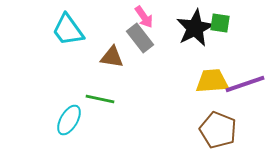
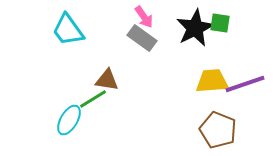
gray rectangle: moved 2 px right; rotated 16 degrees counterclockwise
brown triangle: moved 5 px left, 23 px down
green line: moved 7 px left; rotated 44 degrees counterclockwise
